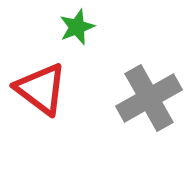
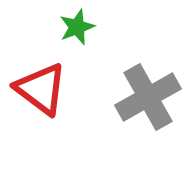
gray cross: moved 1 px left, 1 px up
